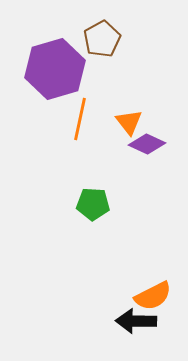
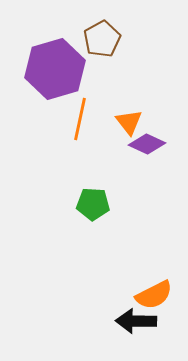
orange semicircle: moved 1 px right, 1 px up
